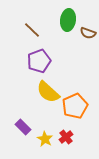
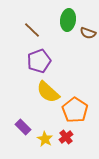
orange pentagon: moved 4 px down; rotated 15 degrees counterclockwise
